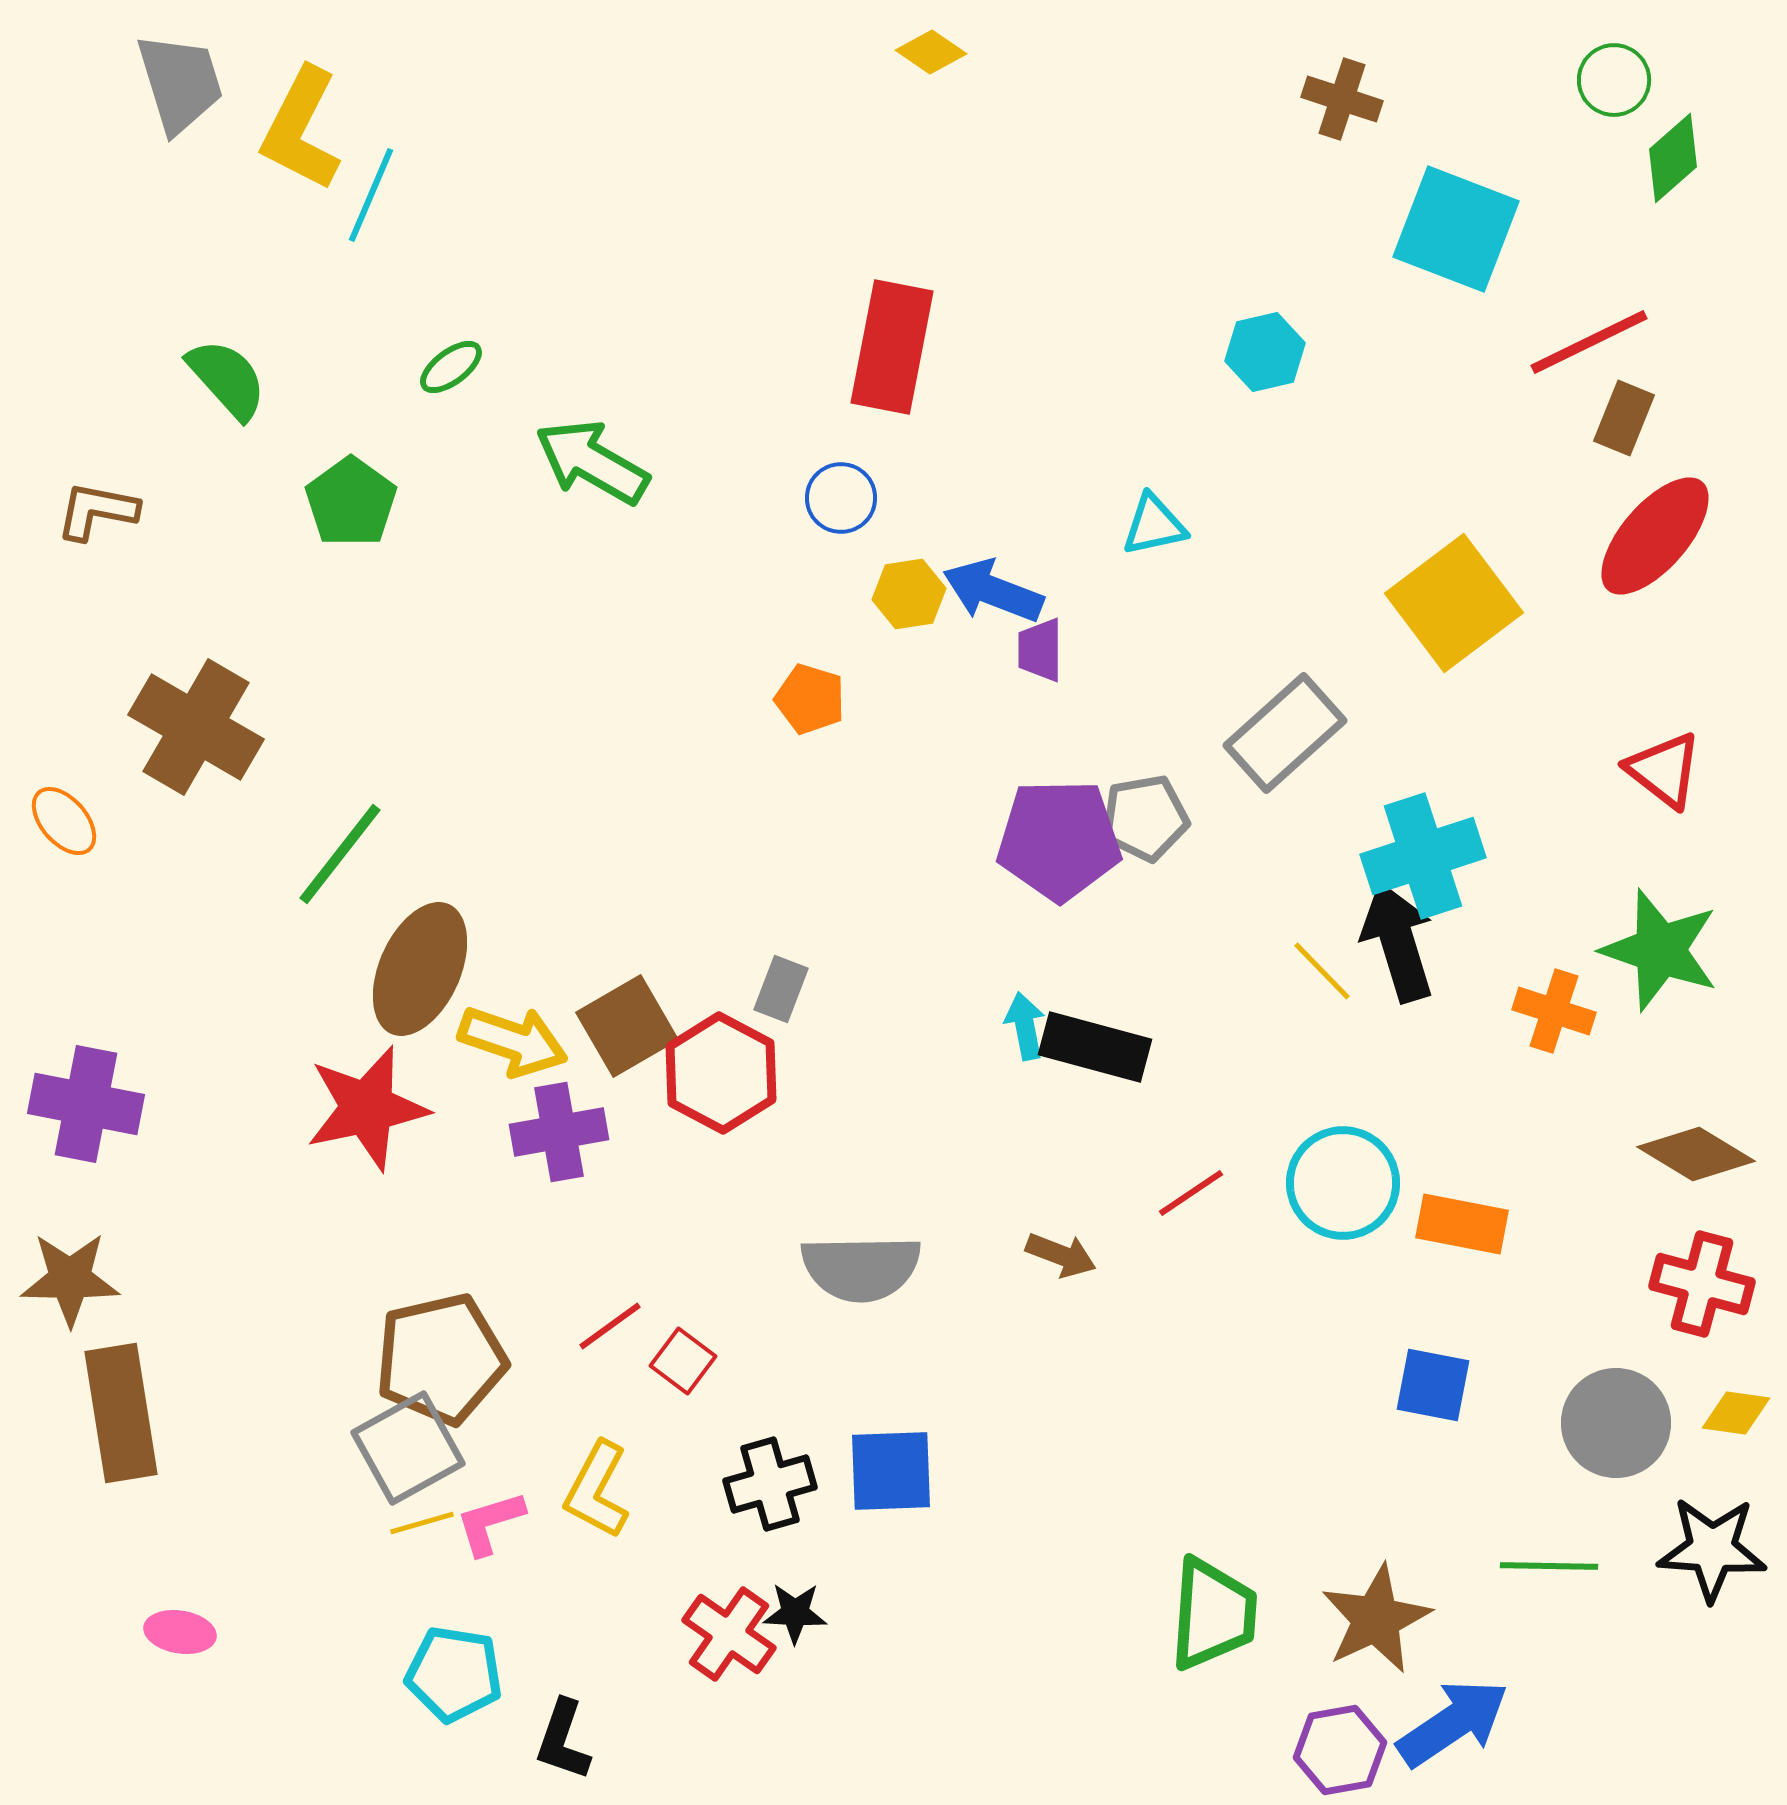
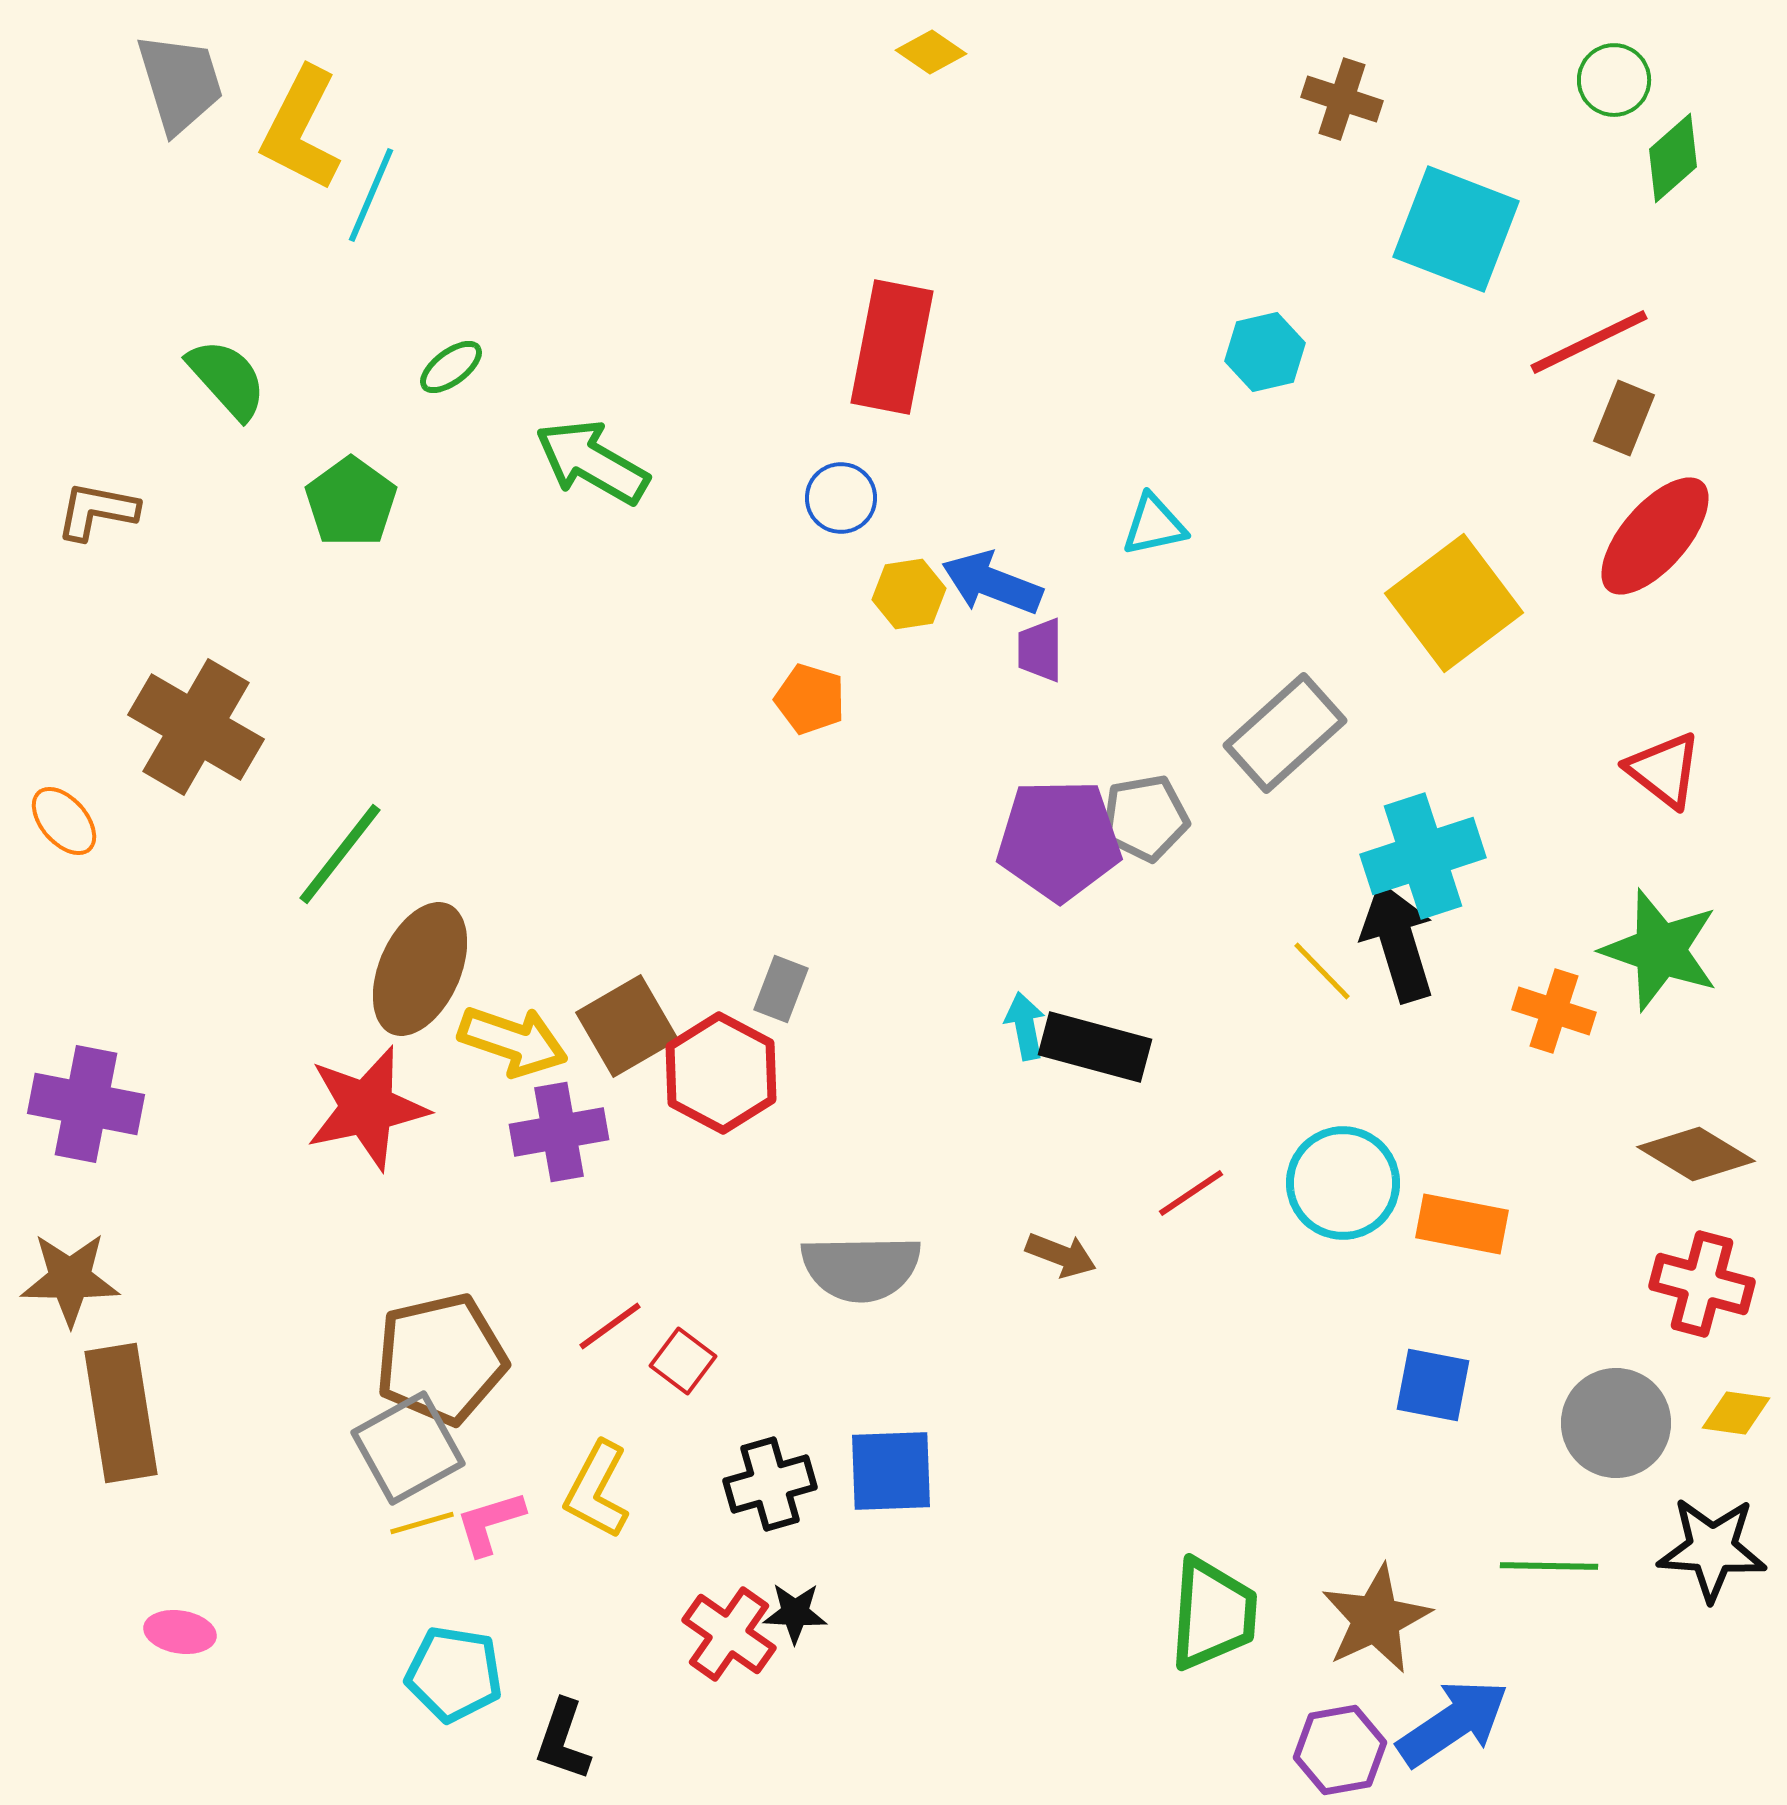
blue arrow at (993, 591): moved 1 px left, 8 px up
